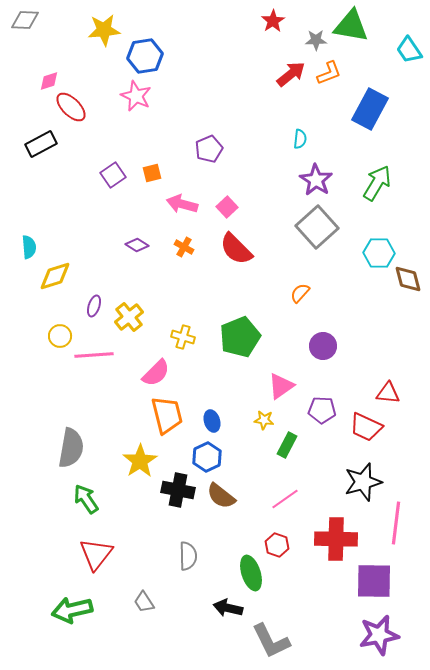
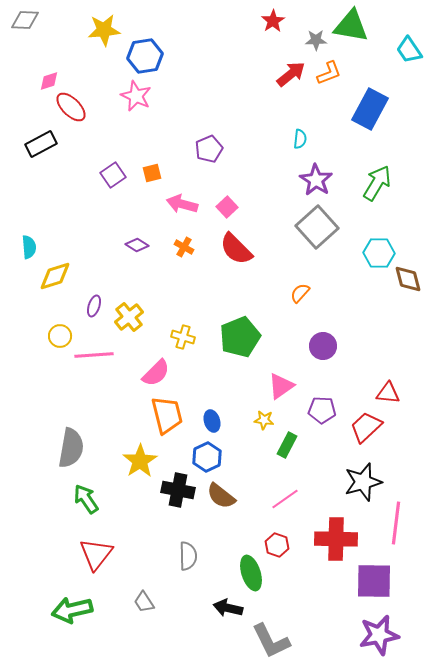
red trapezoid at (366, 427): rotated 112 degrees clockwise
